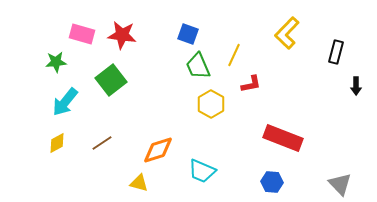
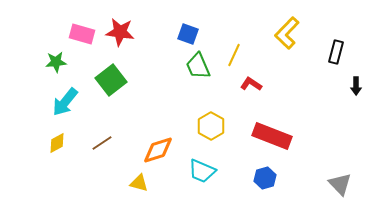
red star: moved 2 px left, 3 px up
red L-shape: rotated 135 degrees counterclockwise
yellow hexagon: moved 22 px down
red rectangle: moved 11 px left, 2 px up
blue hexagon: moved 7 px left, 4 px up; rotated 20 degrees counterclockwise
